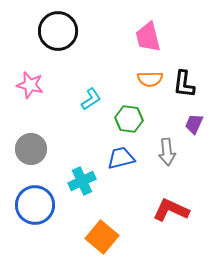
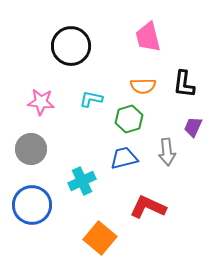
black circle: moved 13 px right, 15 px down
orange semicircle: moved 7 px left, 7 px down
pink star: moved 11 px right, 17 px down; rotated 8 degrees counterclockwise
cyan L-shape: rotated 135 degrees counterclockwise
green hexagon: rotated 24 degrees counterclockwise
purple trapezoid: moved 1 px left, 3 px down
blue trapezoid: moved 3 px right
blue circle: moved 3 px left
red L-shape: moved 23 px left, 3 px up
orange square: moved 2 px left, 1 px down
